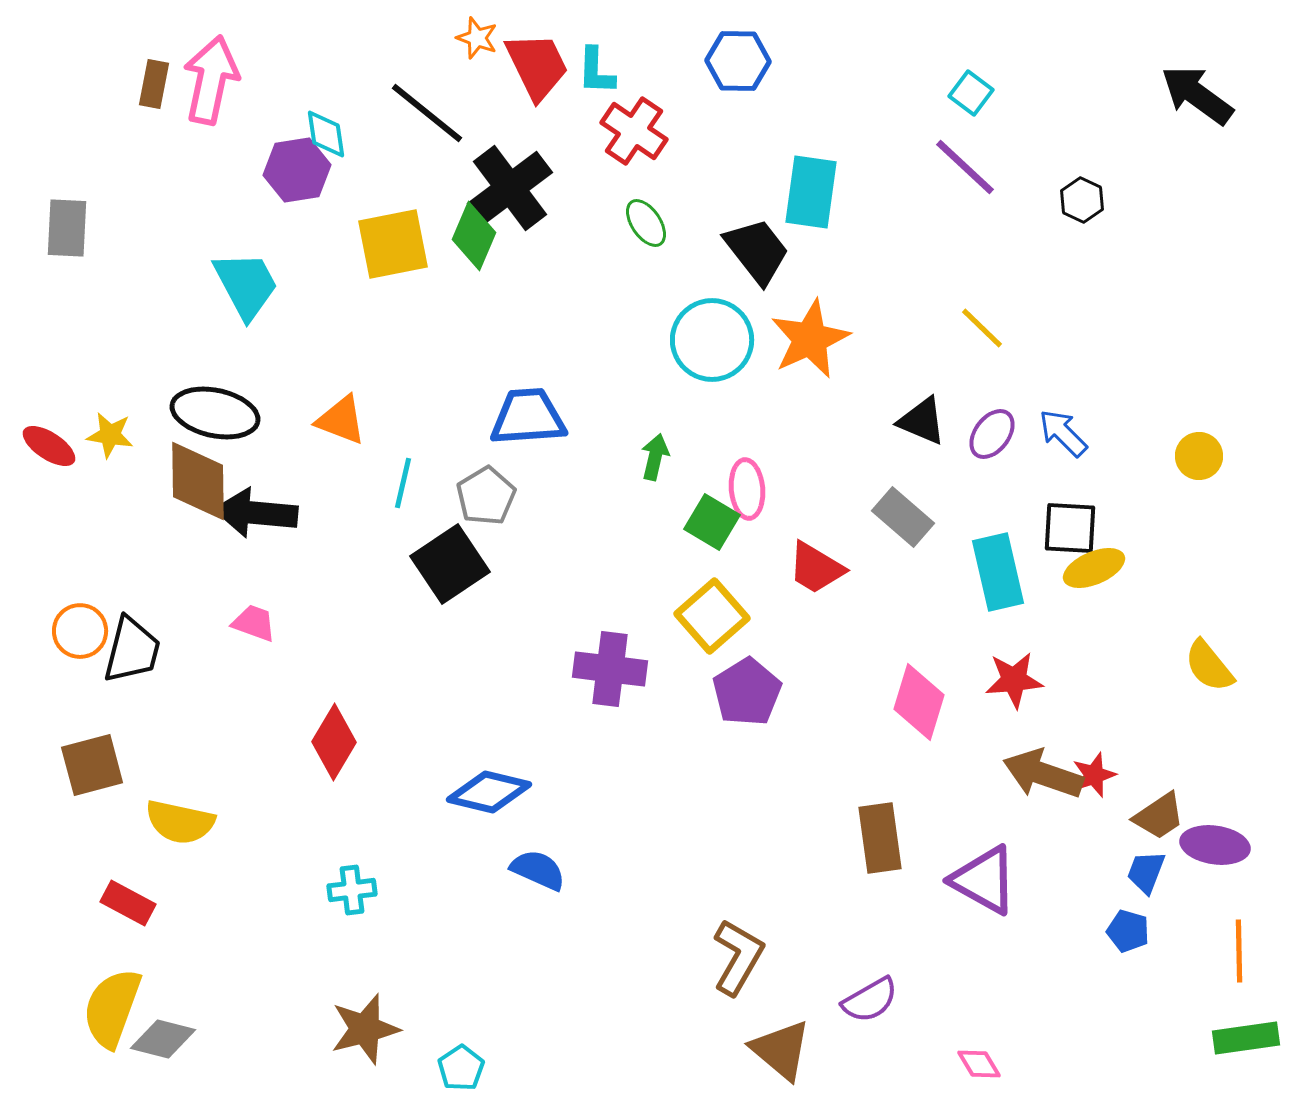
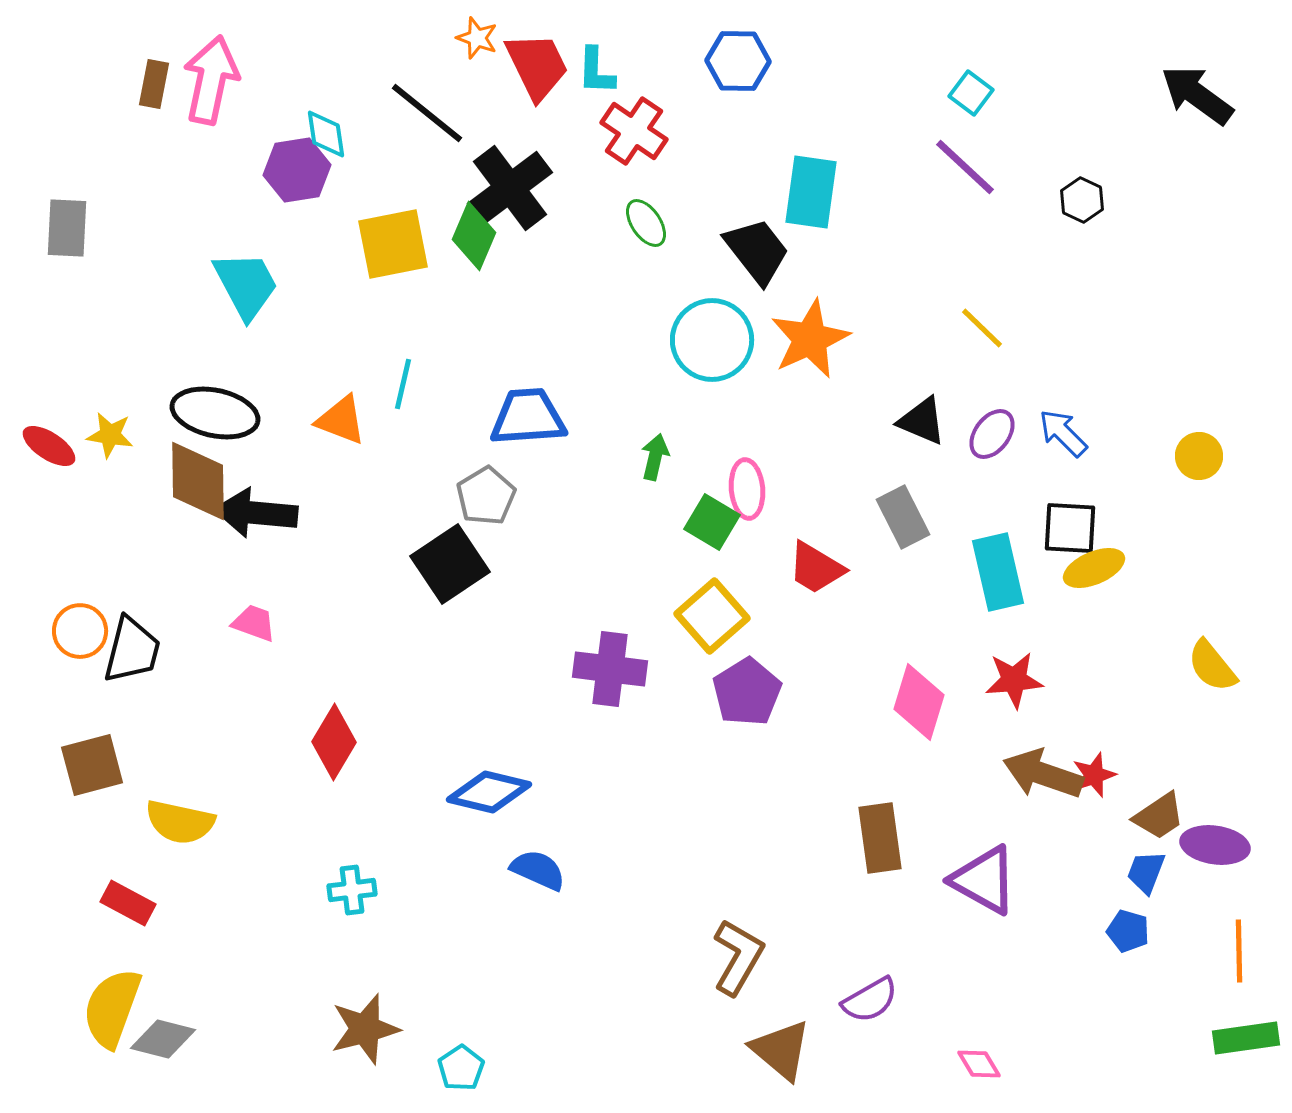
cyan line at (403, 483): moved 99 px up
gray rectangle at (903, 517): rotated 22 degrees clockwise
yellow semicircle at (1209, 666): moved 3 px right
